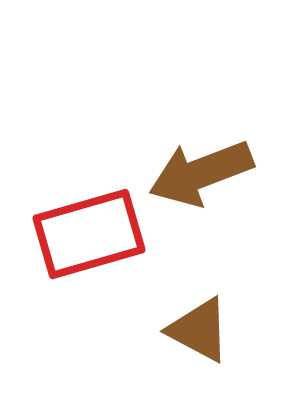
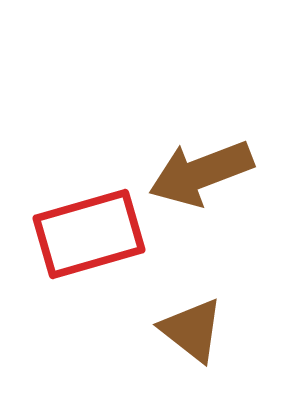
brown triangle: moved 7 px left; rotated 10 degrees clockwise
